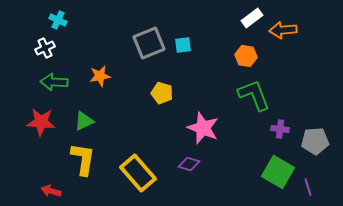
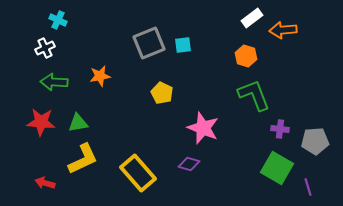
orange hexagon: rotated 10 degrees clockwise
yellow pentagon: rotated 10 degrees clockwise
green triangle: moved 6 px left, 2 px down; rotated 15 degrees clockwise
yellow L-shape: rotated 56 degrees clockwise
green square: moved 1 px left, 4 px up
red arrow: moved 6 px left, 8 px up
